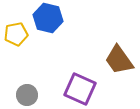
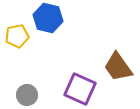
yellow pentagon: moved 1 px right, 2 px down
brown trapezoid: moved 1 px left, 7 px down
